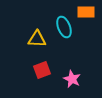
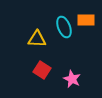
orange rectangle: moved 8 px down
red square: rotated 36 degrees counterclockwise
